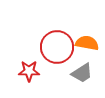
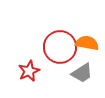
red circle: moved 3 px right
red star: rotated 25 degrees counterclockwise
